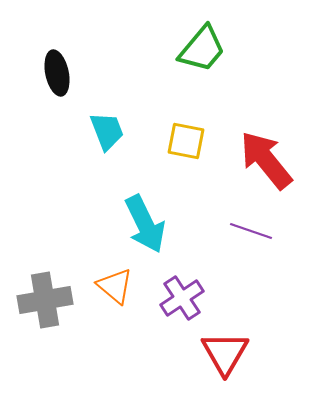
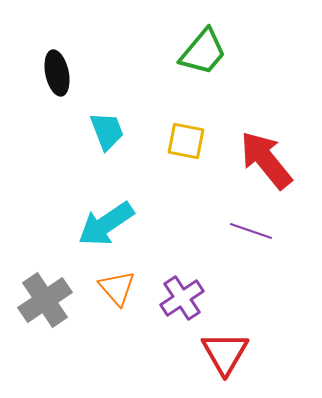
green trapezoid: moved 1 px right, 3 px down
cyan arrow: moved 39 px left; rotated 82 degrees clockwise
orange triangle: moved 2 px right, 2 px down; rotated 9 degrees clockwise
gray cross: rotated 24 degrees counterclockwise
